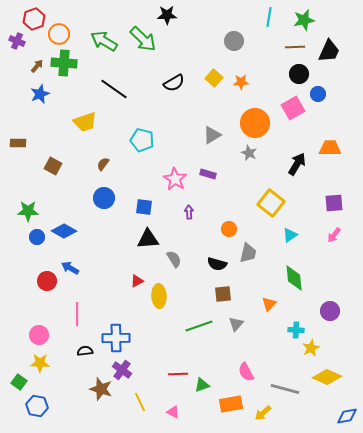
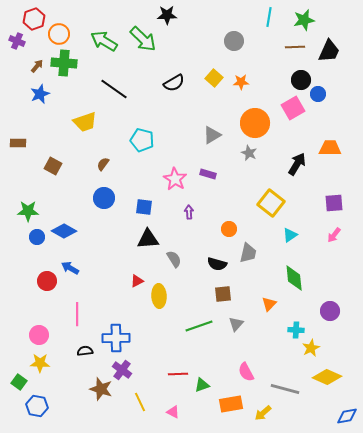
black circle at (299, 74): moved 2 px right, 6 px down
